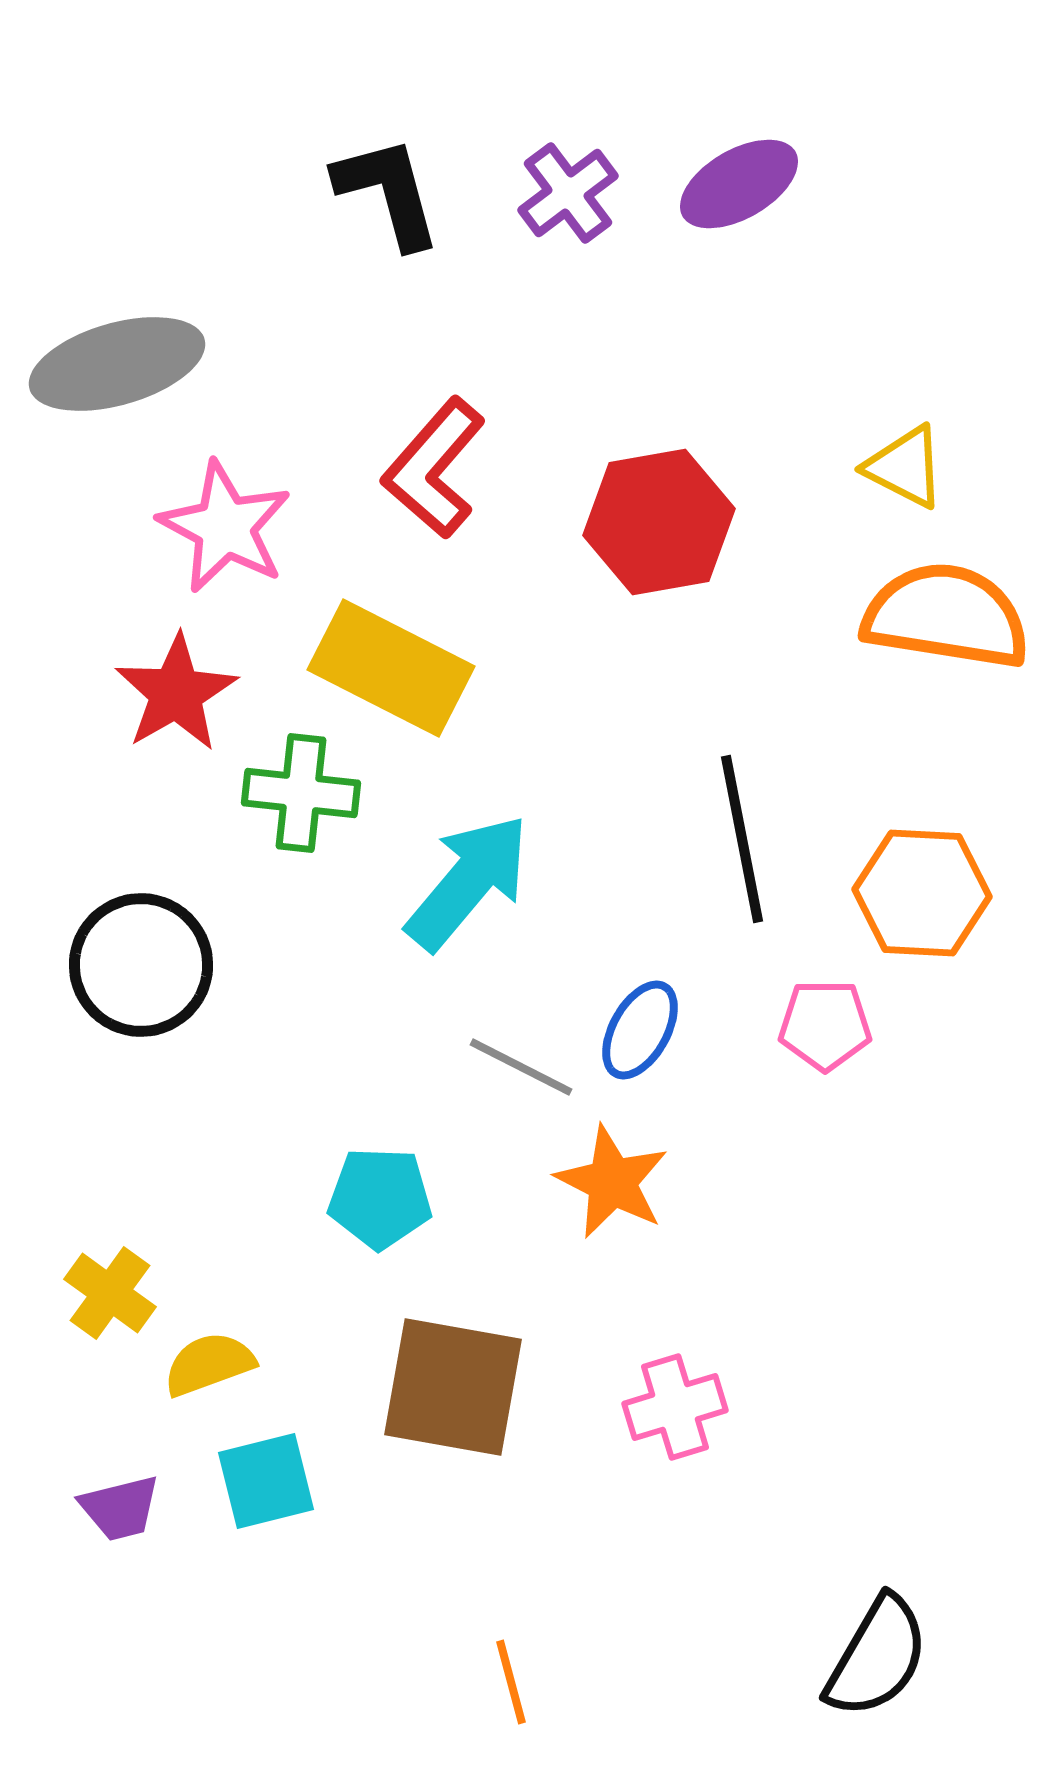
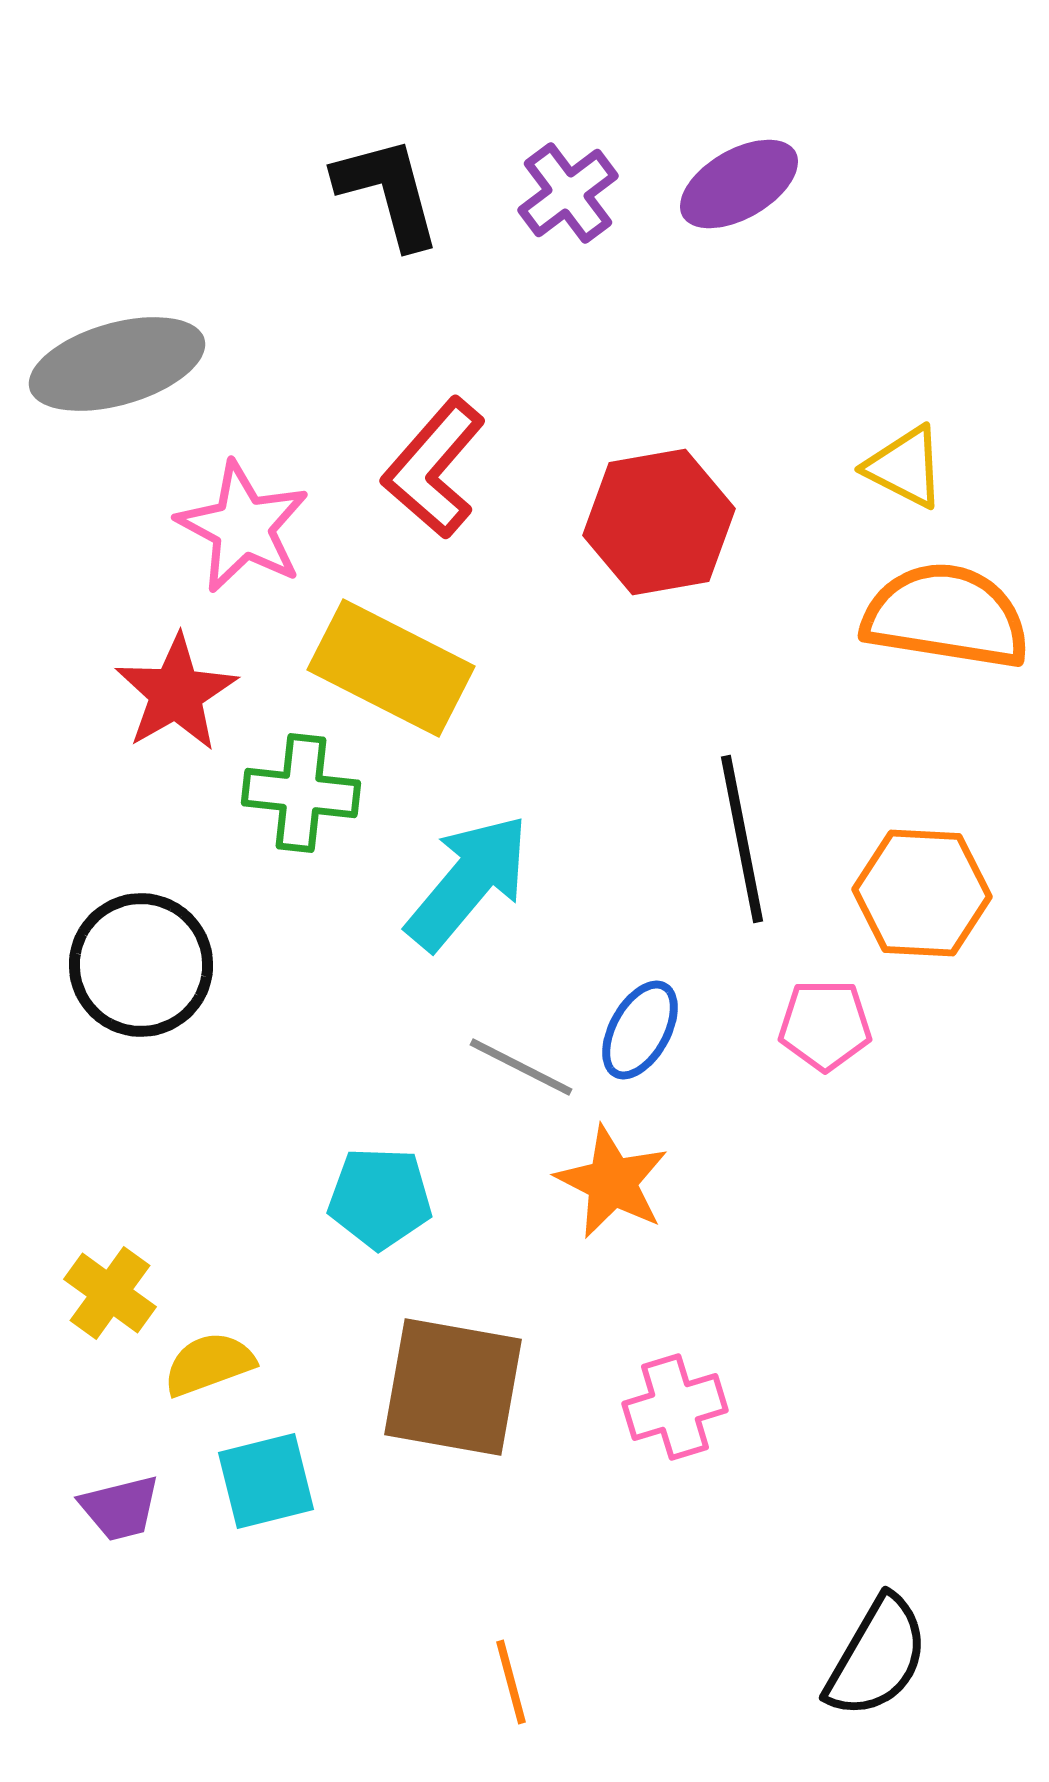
pink star: moved 18 px right
